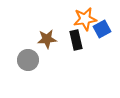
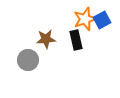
orange star: rotated 10 degrees counterclockwise
blue square: moved 9 px up
brown star: moved 1 px left
